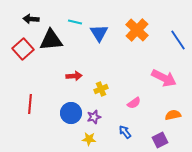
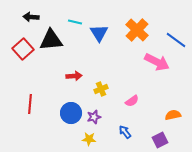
black arrow: moved 2 px up
blue line: moved 2 px left; rotated 20 degrees counterclockwise
pink arrow: moved 7 px left, 16 px up
pink semicircle: moved 2 px left, 2 px up
